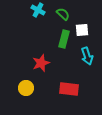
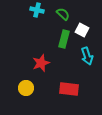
cyan cross: moved 1 px left; rotated 16 degrees counterclockwise
white square: rotated 32 degrees clockwise
